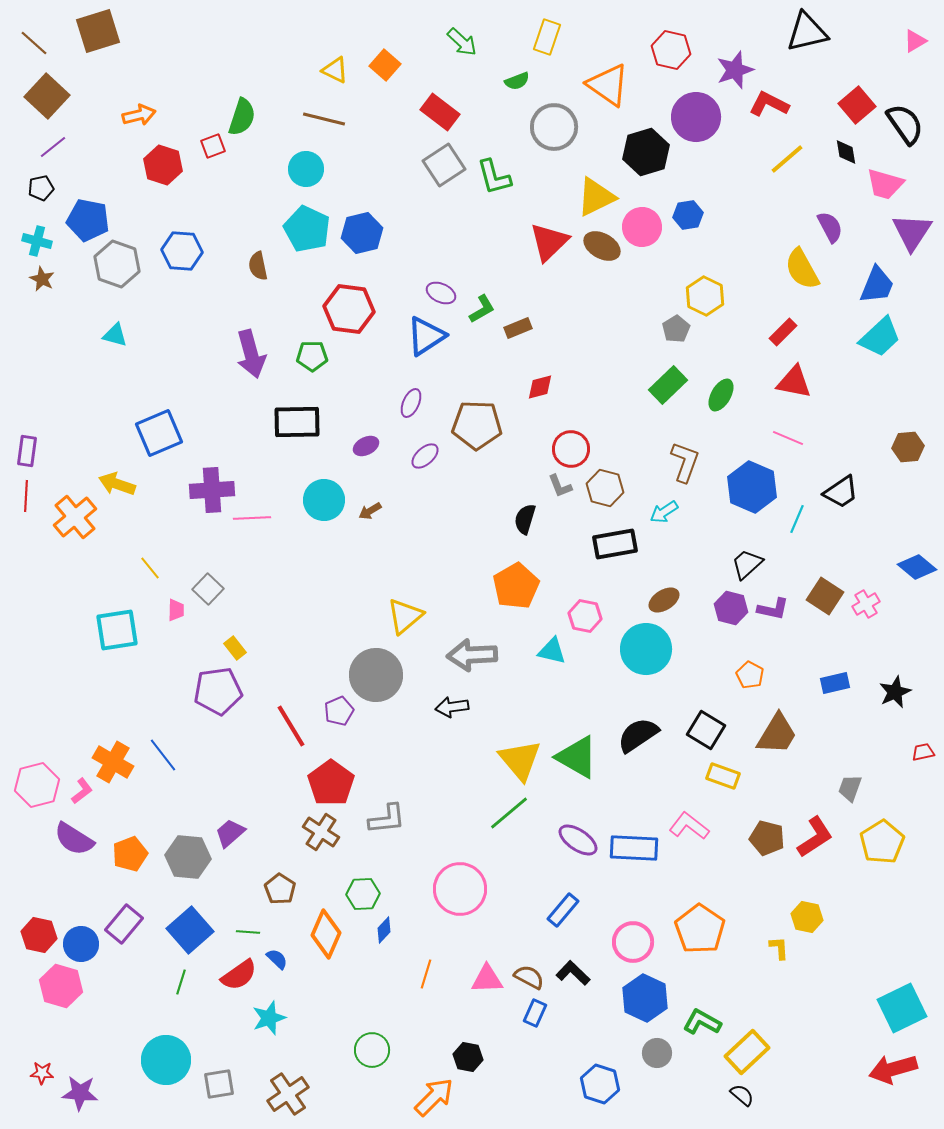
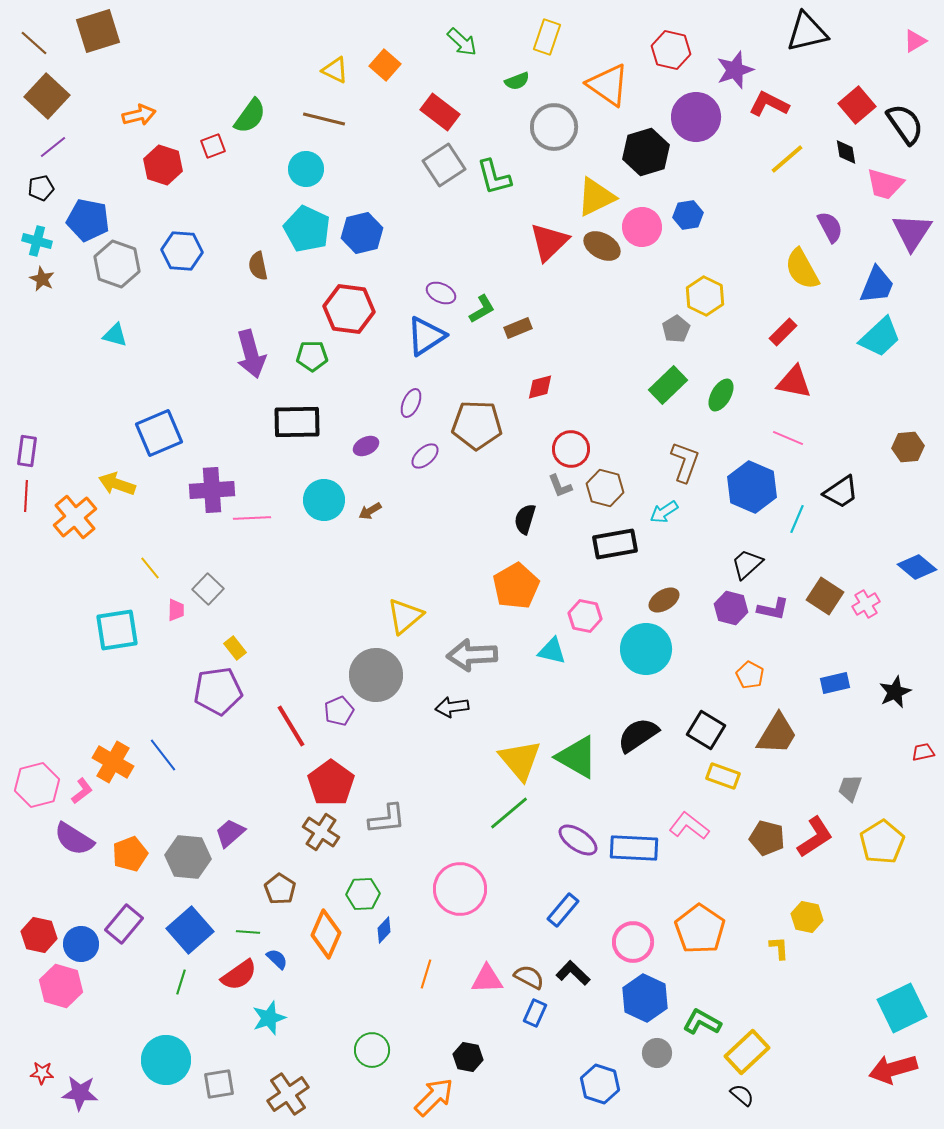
green semicircle at (242, 117): moved 8 px right, 1 px up; rotated 18 degrees clockwise
